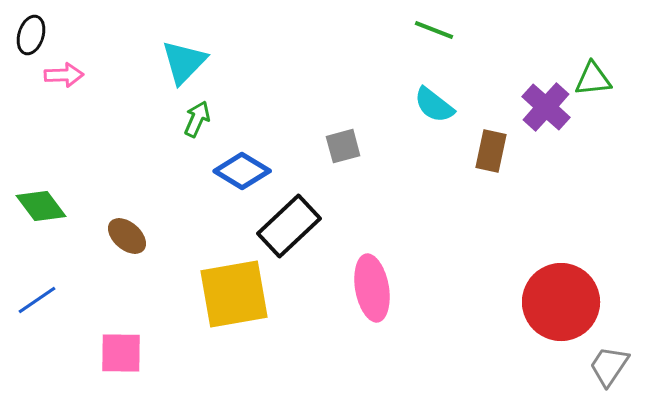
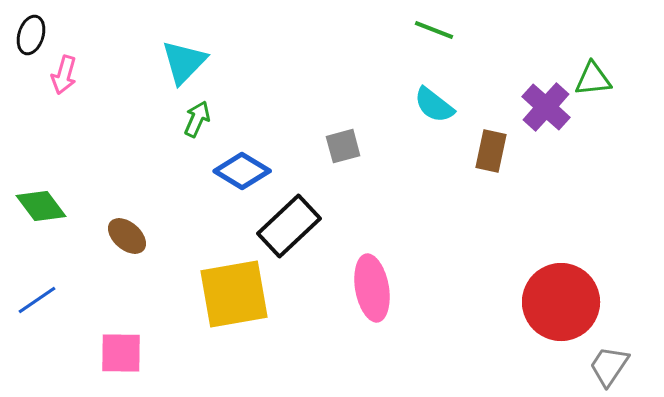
pink arrow: rotated 108 degrees clockwise
